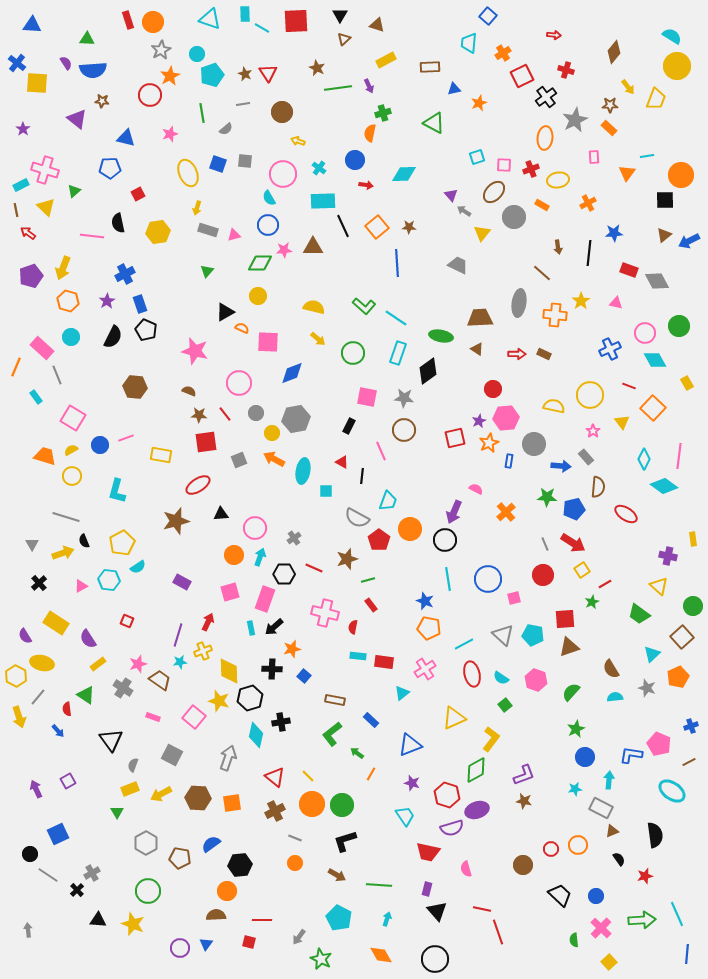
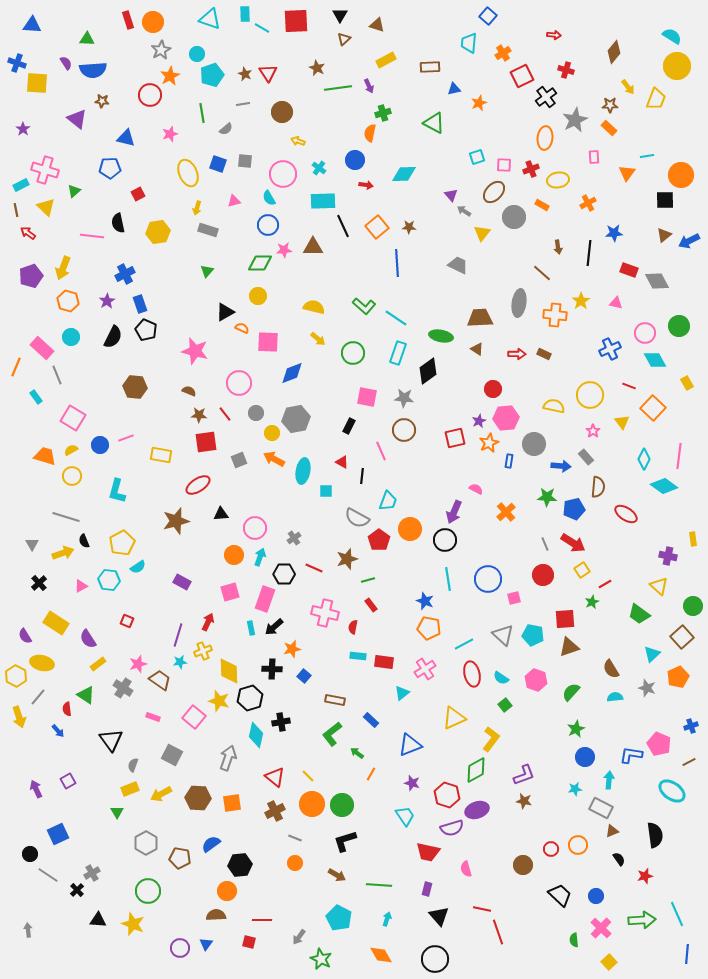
blue cross at (17, 63): rotated 18 degrees counterclockwise
pink triangle at (234, 235): moved 34 px up
black triangle at (437, 911): moved 2 px right, 5 px down
